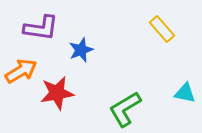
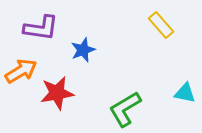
yellow rectangle: moved 1 px left, 4 px up
blue star: moved 2 px right
